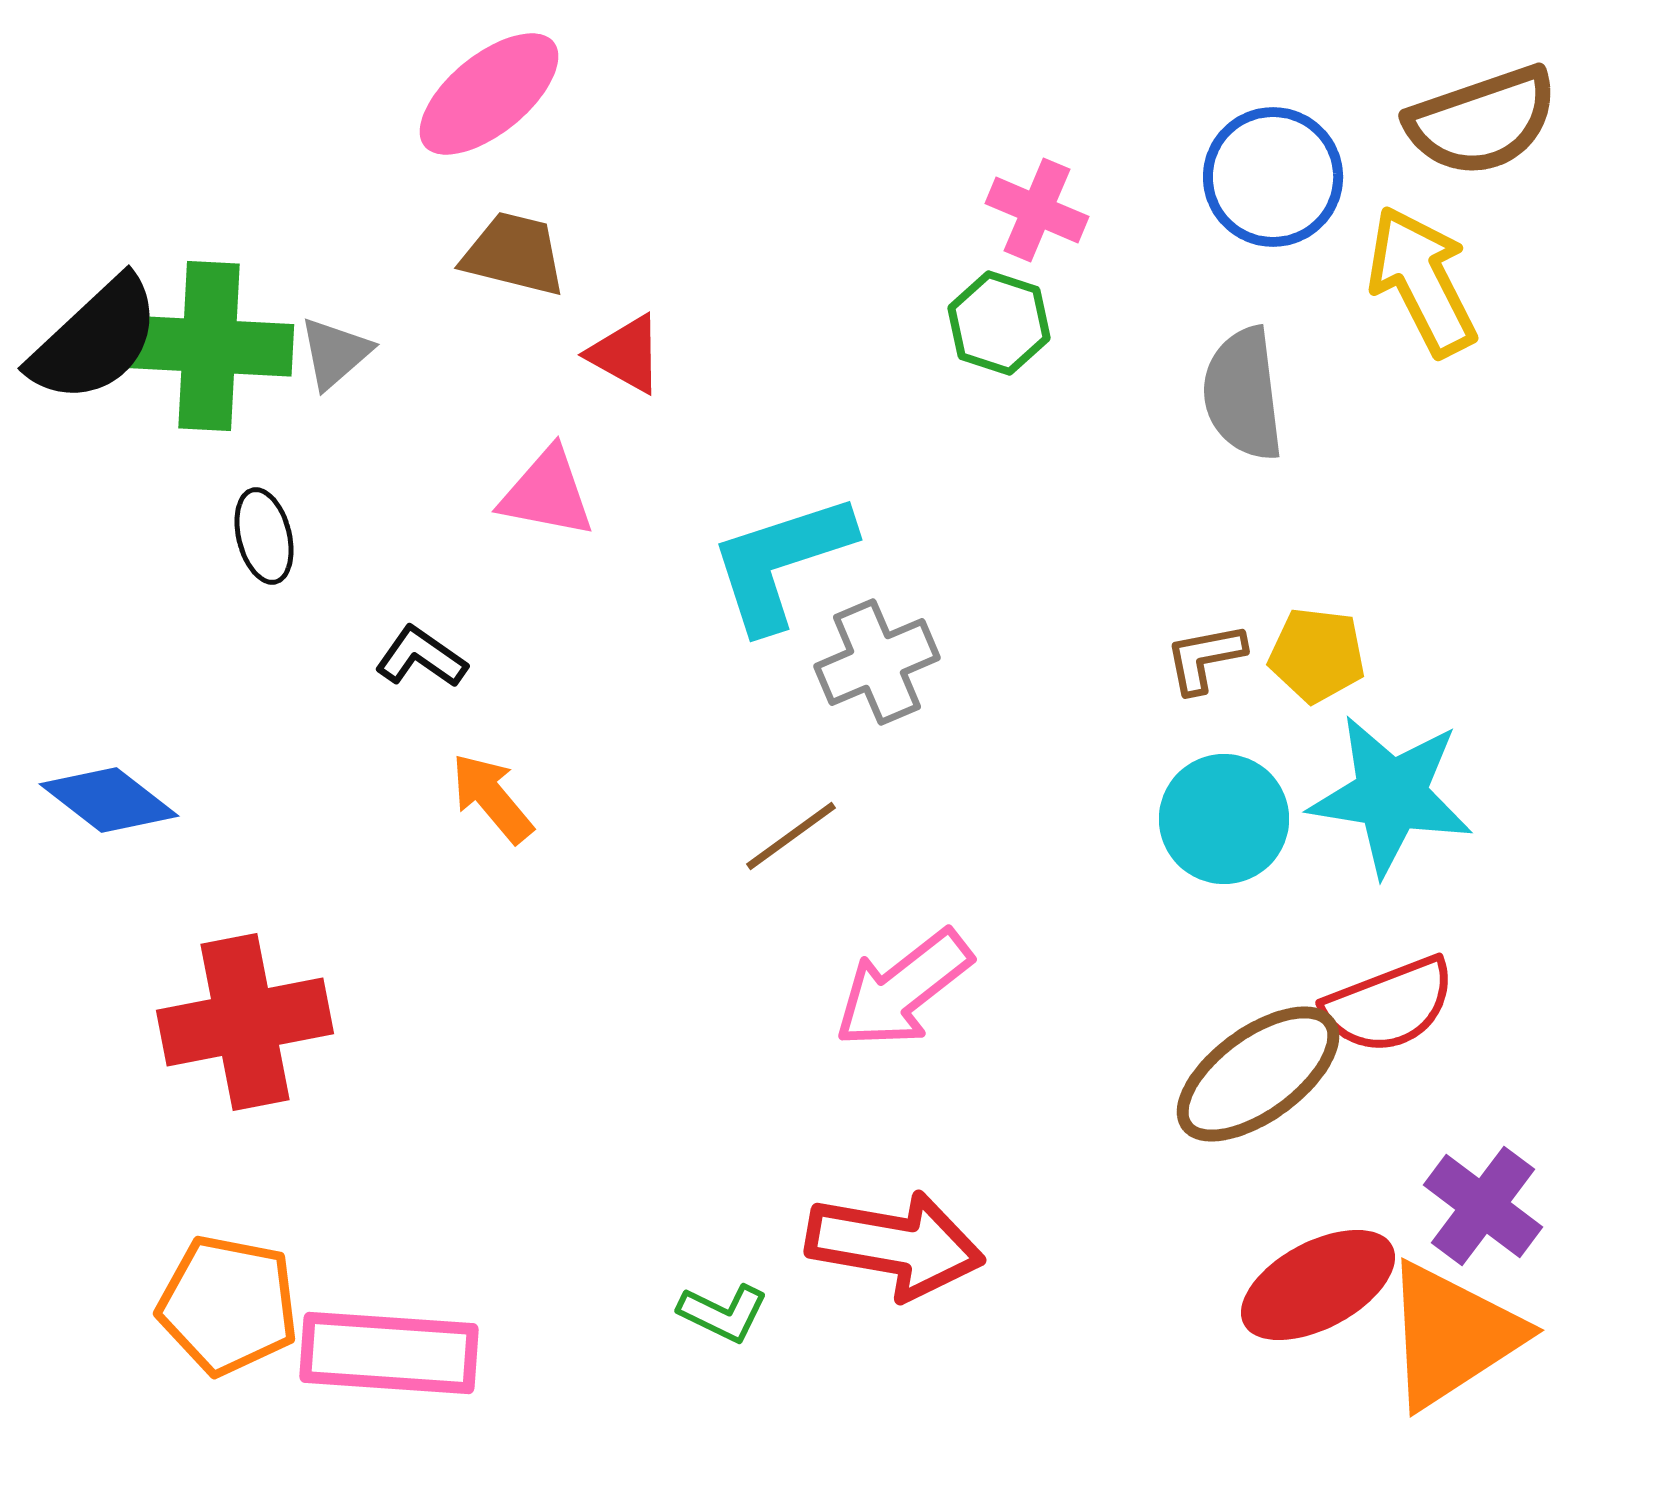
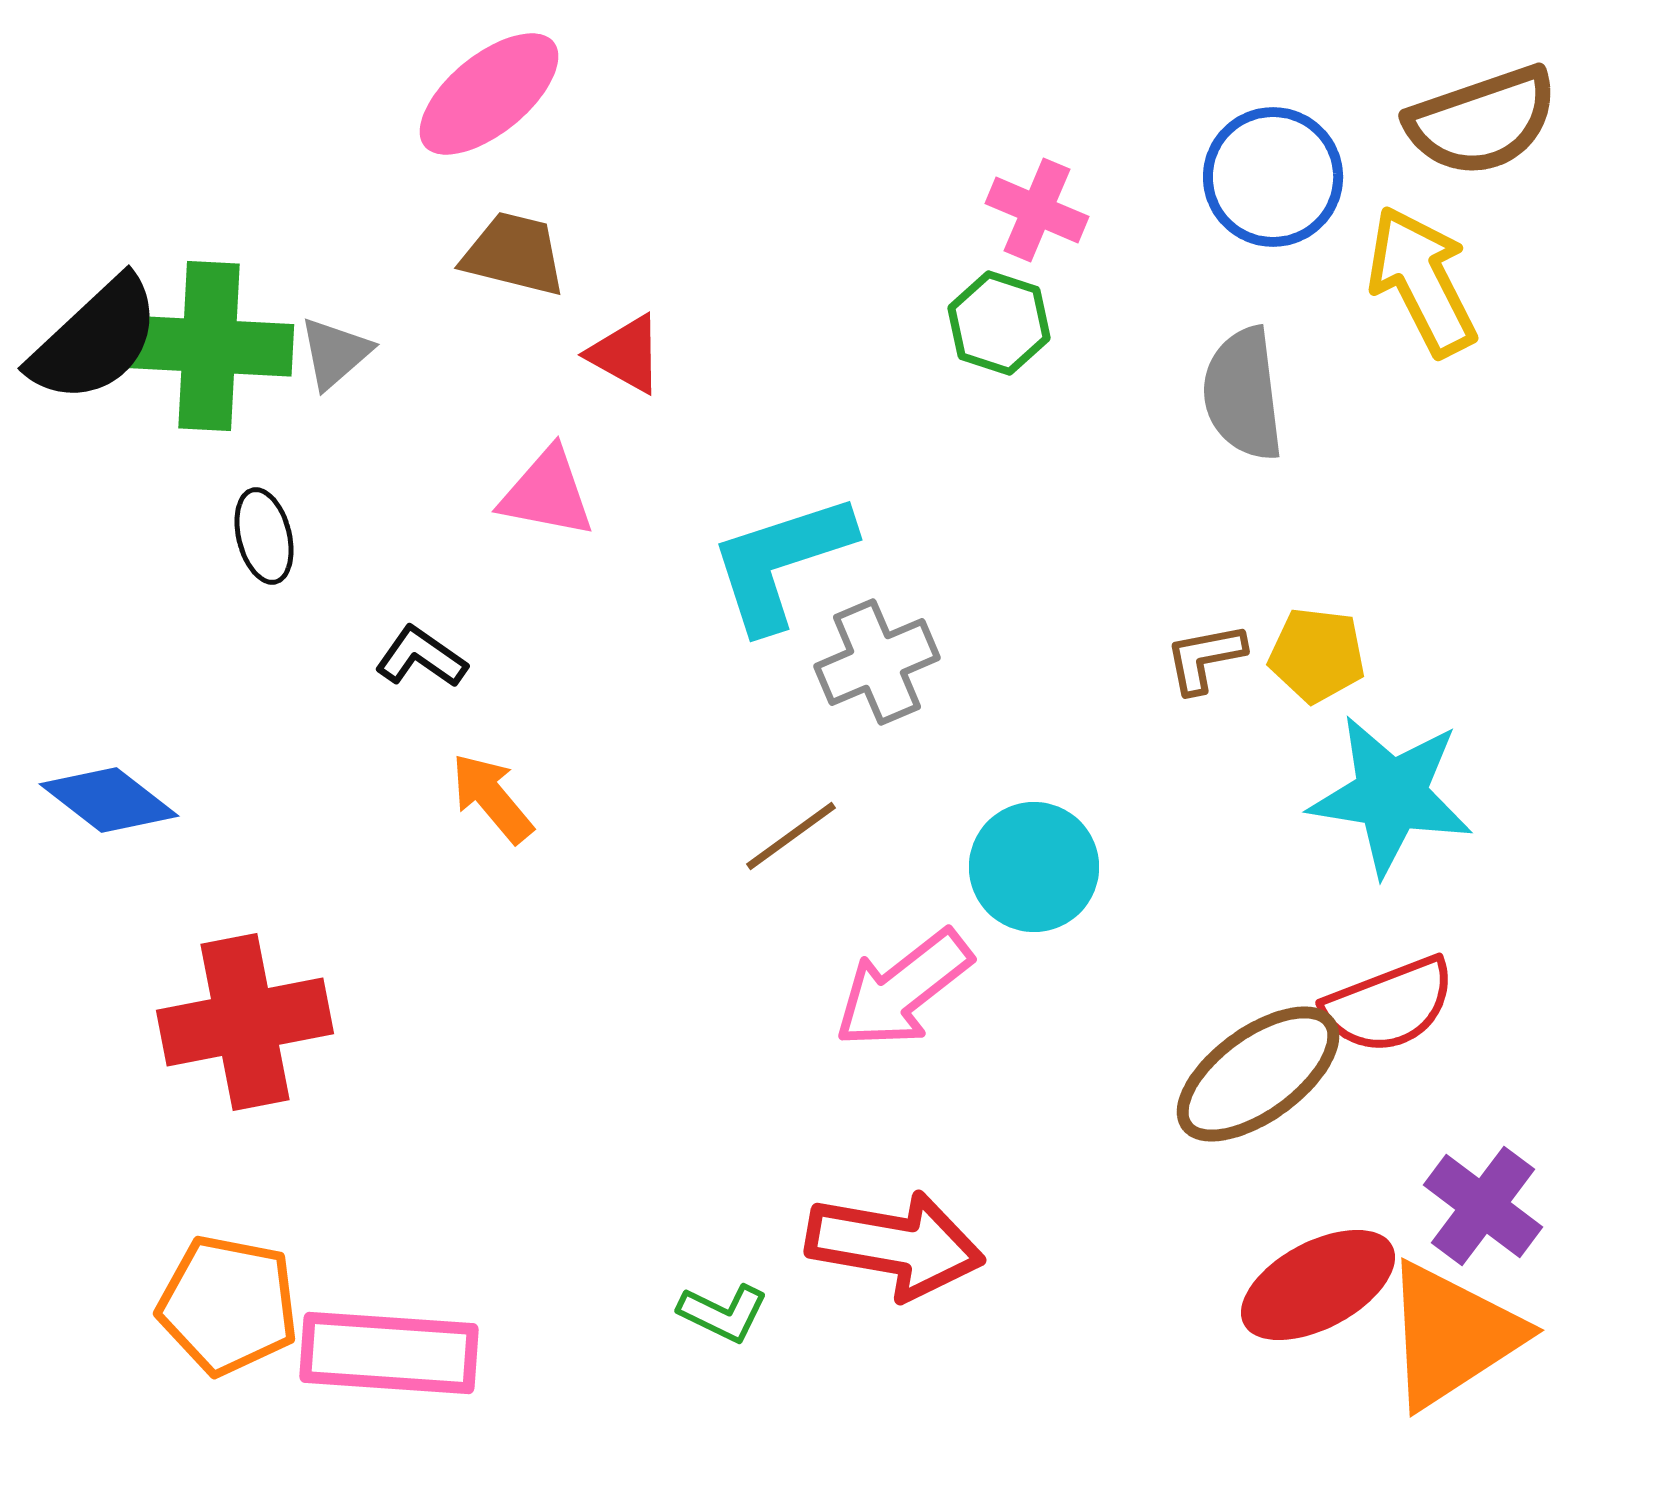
cyan circle: moved 190 px left, 48 px down
